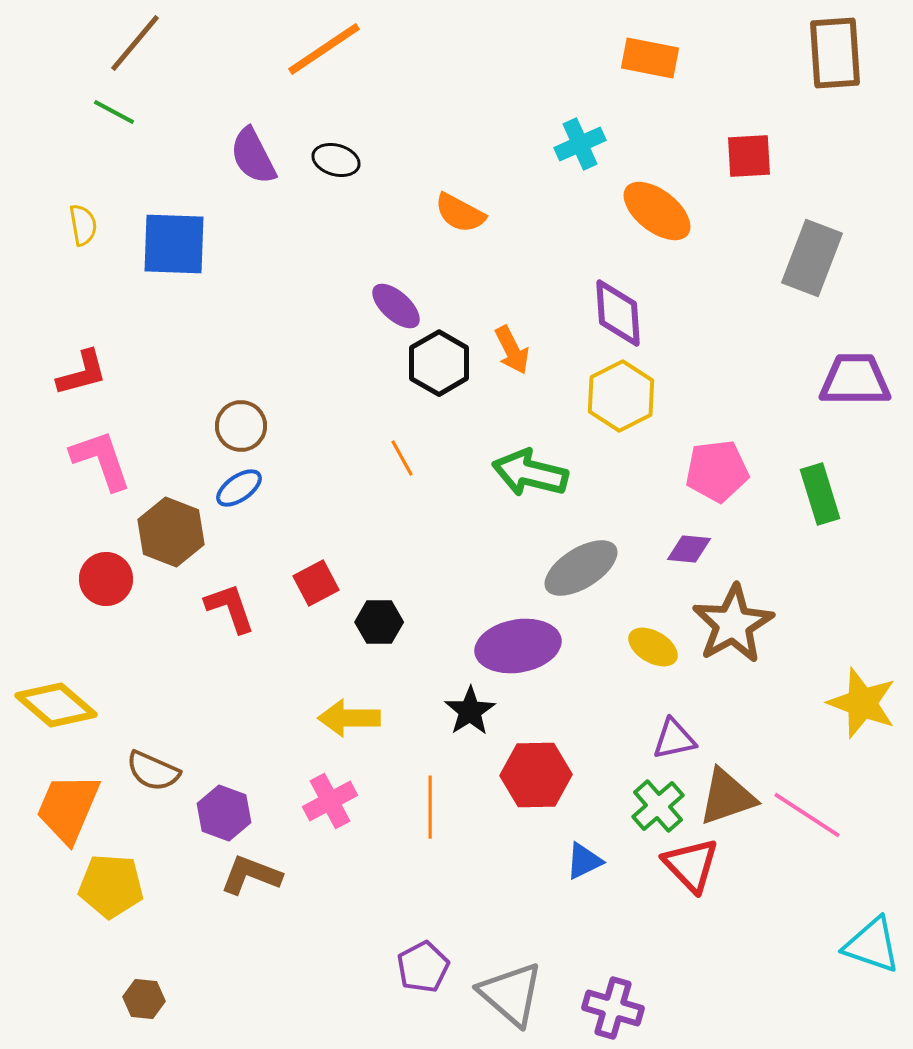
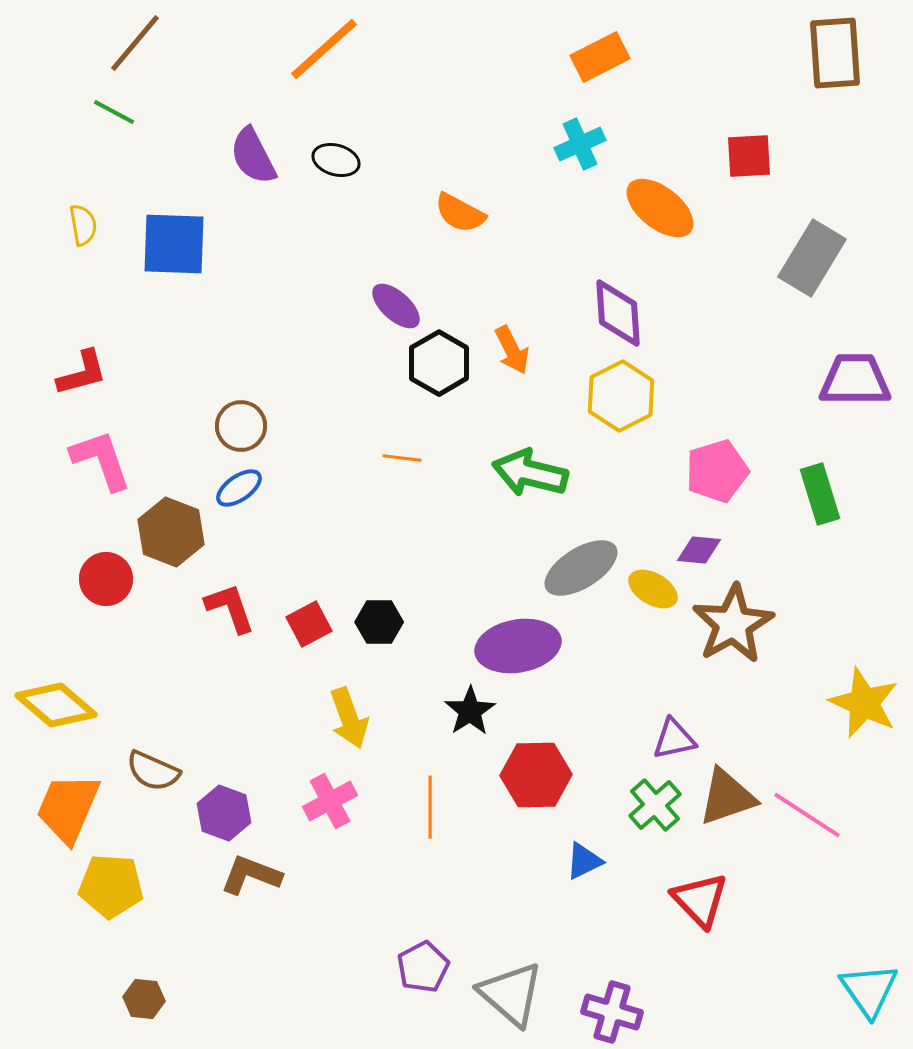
orange line at (324, 49): rotated 8 degrees counterclockwise
orange rectangle at (650, 58): moved 50 px left, 1 px up; rotated 38 degrees counterclockwise
orange ellipse at (657, 211): moved 3 px right, 3 px up
gray rectangle at (812, 258): rotated 10 degrees clockwise
orange line at (402, 458): rotated 54 degrees counterclockwise
pink pentagon at (717, 471): rotated 10 degrees counterclockwise
purple diamond at (689, 549): moved 10 px right, 1 px down
red square at (316, 583): moved 7 px left, 41 px down
yellow ellipse at (653, 647): moved 58 px up
yellow star at (862, 703): moved 2 px right; rotated 4 degrees clockwise
yellow arrow at (349, 718): rotated 110 degrees counterclockwise
green cross at (658, 806): moved 3 px left, 1 px up
red triangle at (691, 865): moved 9 px right, 35 px down
cyan triangle at (872, 945): moved 3 px left, 45 px down; rotated 36 degrees clockwise
purple cross at (613, 1008): moved 1 px left, 4 px down
